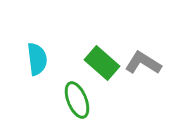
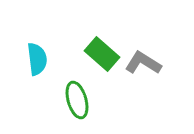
green rectangle: moved 9 px up
green ellipse: rotated 6 degrees clockwise
